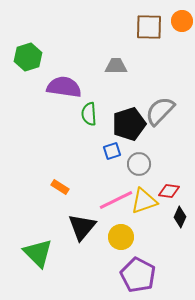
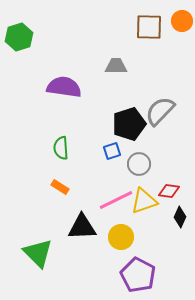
green hexagon: moved 9 px left, 20 px up
green semicircle: moved 28 px left, 34 px down
black triangle: rotated 48 degrees clockwise
